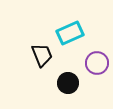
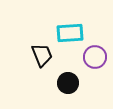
cyan rectangle: rotated 20 degrees clockwise
purple circle: moved 2 px left, 6 px up
